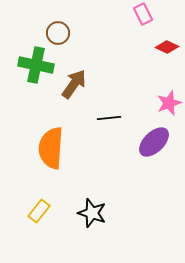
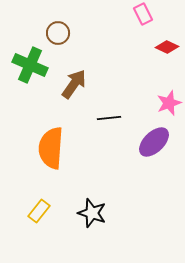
green cross: moved 6 px left; rotated 12 degrees clockwise
